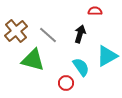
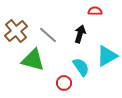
red circle: moved 2 px left
